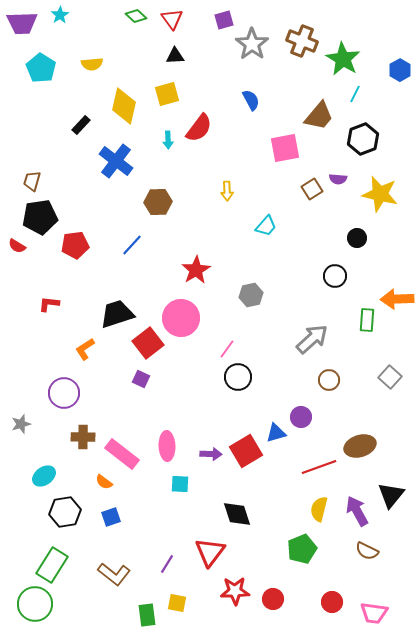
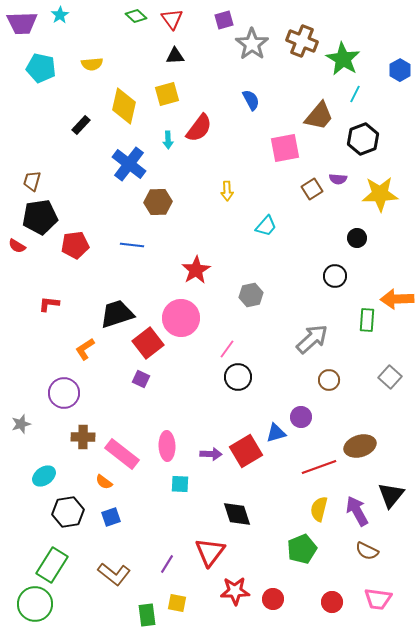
cyan pentagon at (41, 68): rotated 20 degrees counterclockwise
blue cross at (116, 161): moved 13 px right, 3 px down
yellow star at (380, 194): rotated 15 degrees counterclockwise
blue line at (132, 245): rotated 55 degrees clockwise
black hexagon at (65, 512): moved 3 px right
pink trapezoid at (374, 613): moved 4 px right, 14 px up
